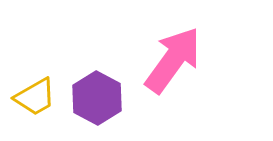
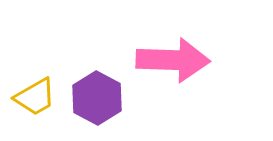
pink arrow: rotated 56 degrees clockwise
